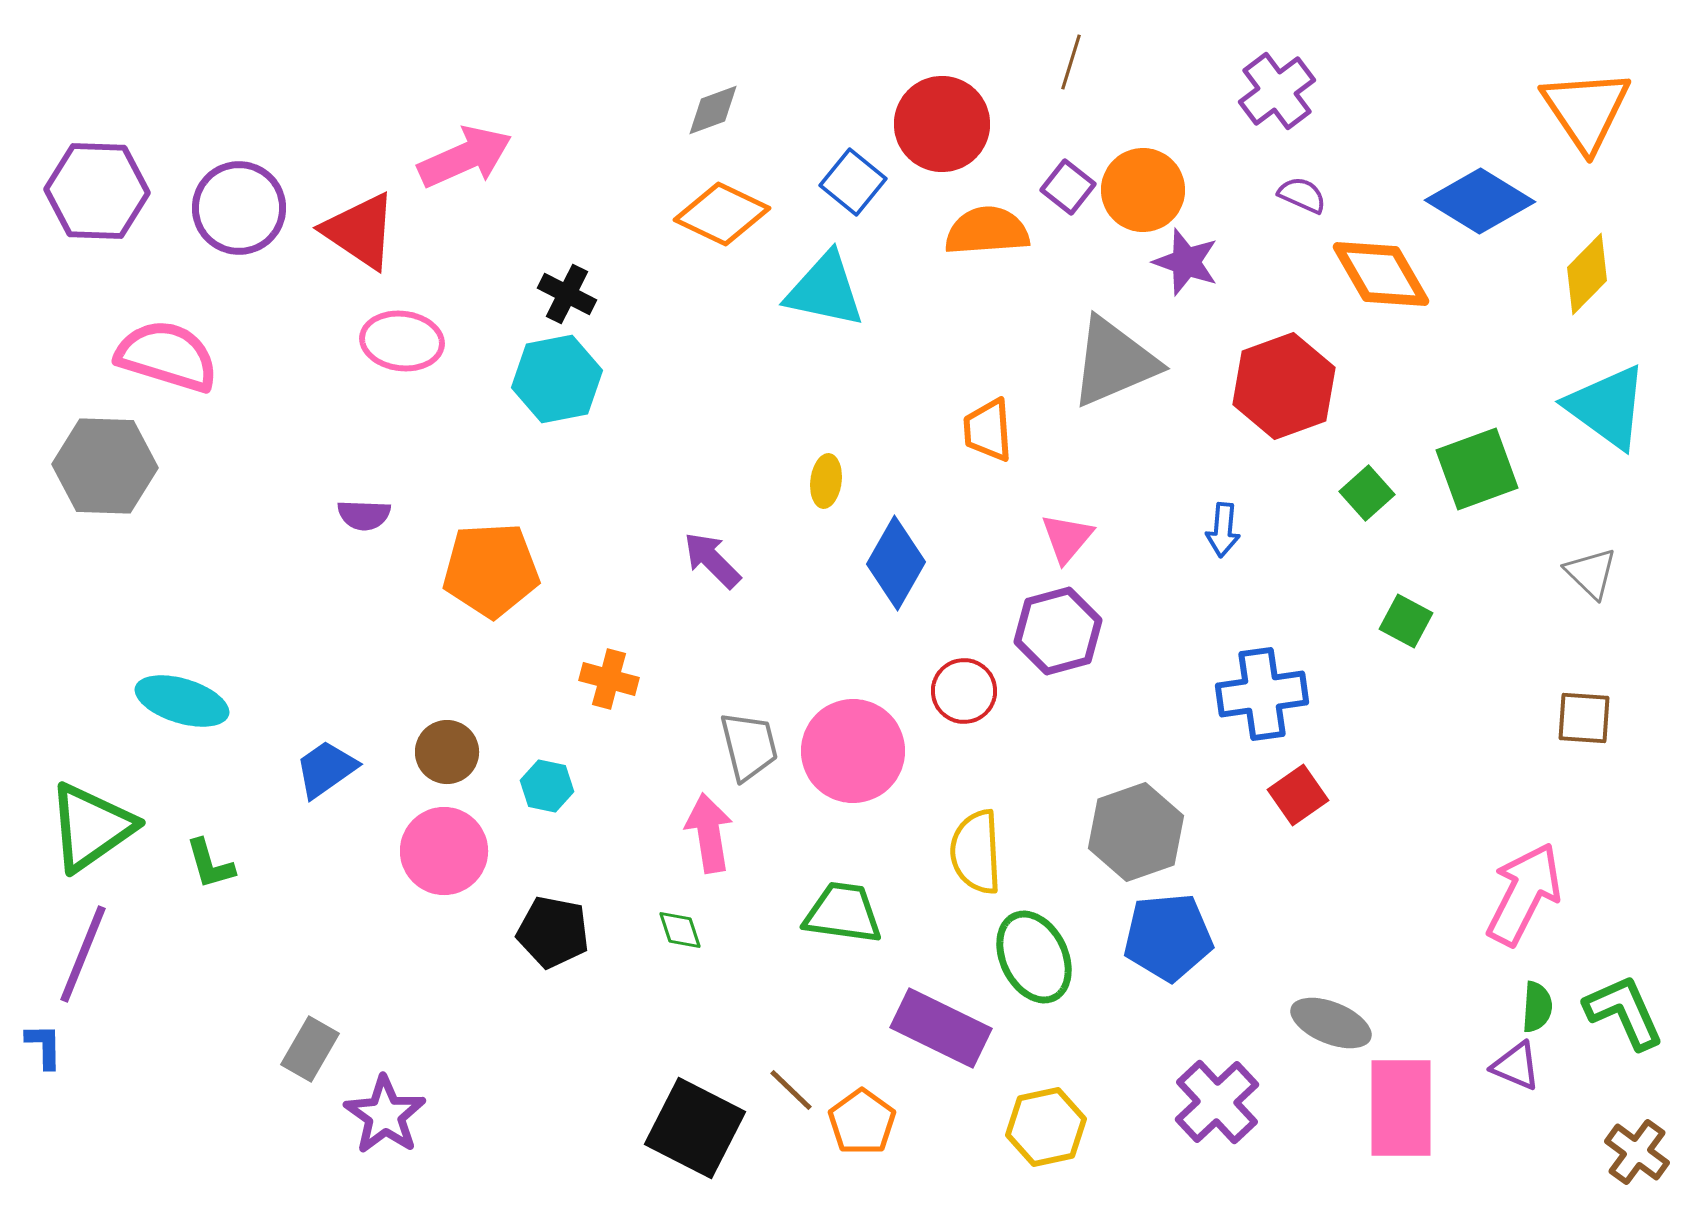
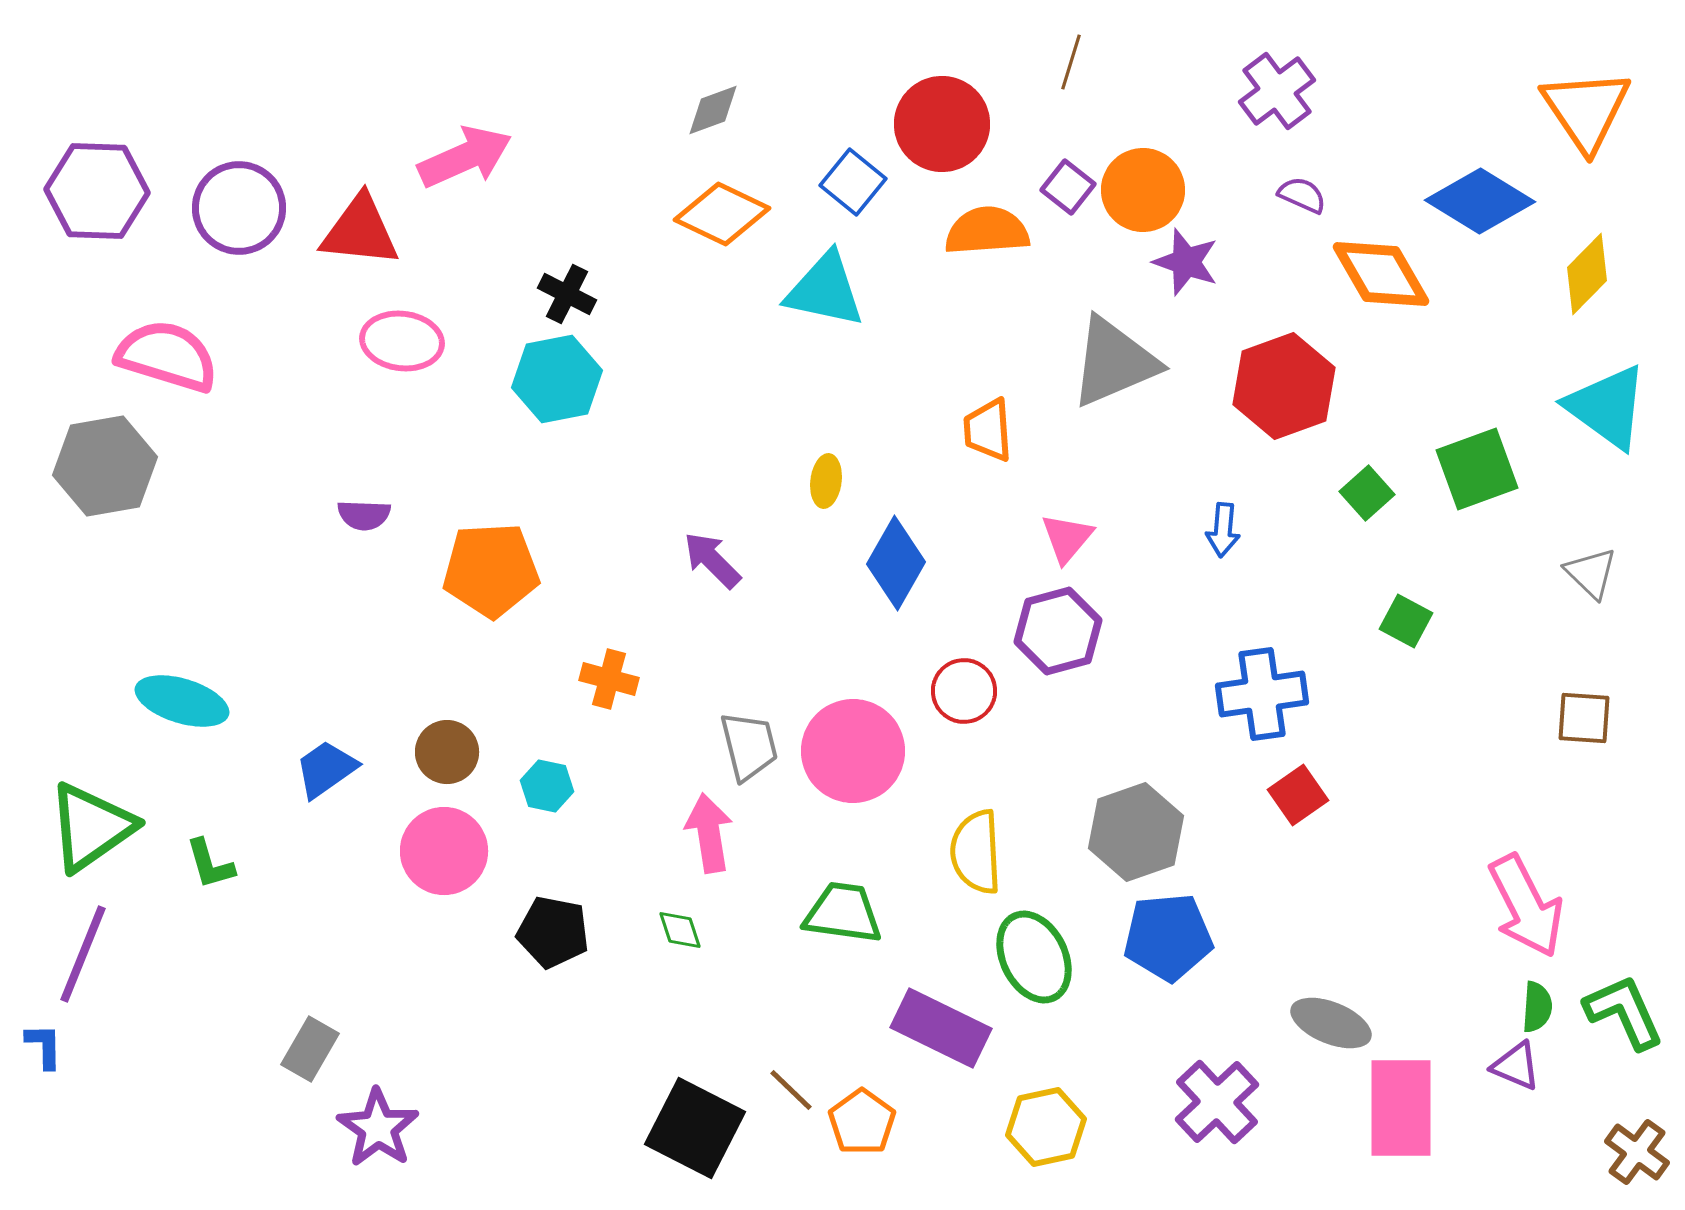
red triangle at (360, 231): rotated 28 degrees counterclockwise
gray hexagon at (105, 466): rotated 12 degrees counterclockwise
pink arrow at (1524, 894): moved 2 px right, 12 px down; rotated 126 degrees clockwise
purple star at (385, 1115): moved 7 px left, 13 px down
